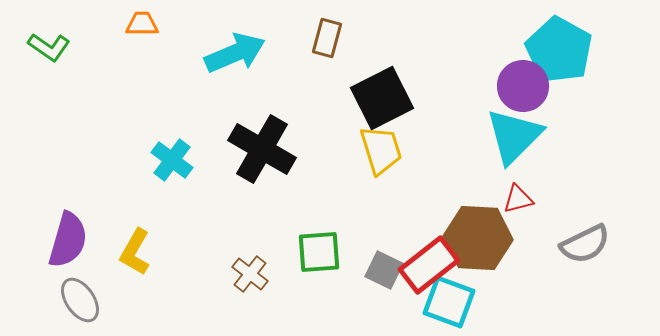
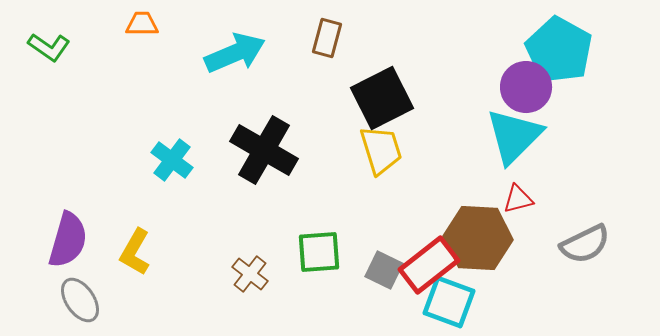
purple circle: moved 3 px right, 1 px down
black cross: moved 2 px right, 1 px down
